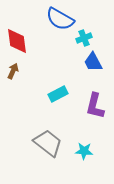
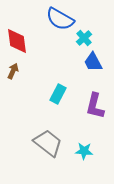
cyan cross: rotated 21 degrees counterclockwise
cyan rectangle: rotated 36 degrees counterclockwise
